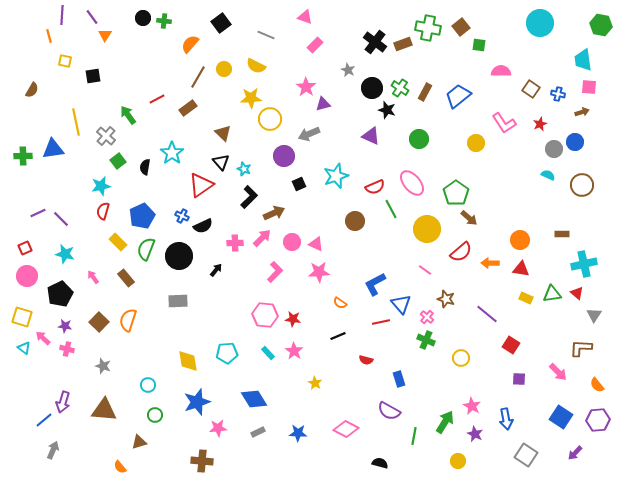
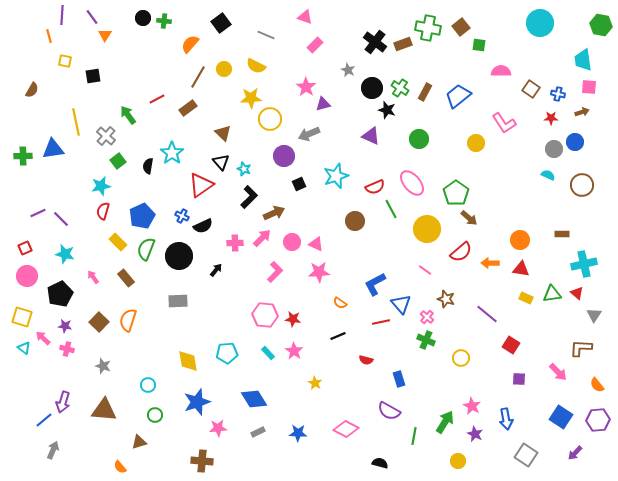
red star at (540, 124): moved 11 px right, 6 px up; rotated 24 degrees clockwise
black semicircle at (145, 167): moved 3 px right, 1 px up
